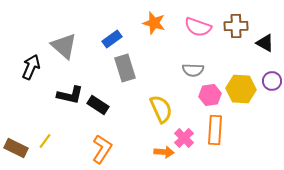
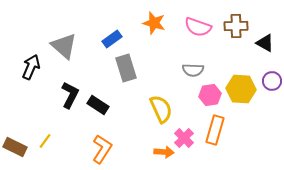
gray rectangle: moved 1 px right
black L-shape: rotated 76 degrees counterclockwise
orange rectangle: rotated 12 degrees clockwise
brown rectangle: moved 1 px left, 1 px up
